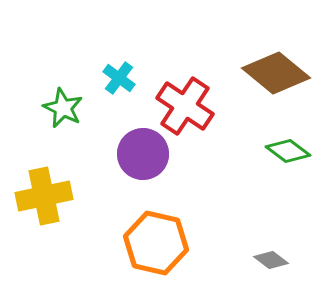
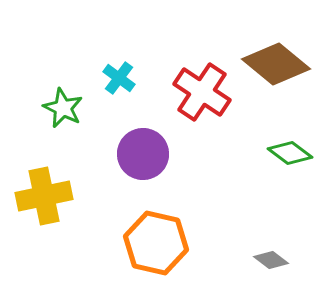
brown diamond: moved 9 px up
red cross: moved 17 px right, 14 px up
green diamond: moved 2 px right, 2 px down
